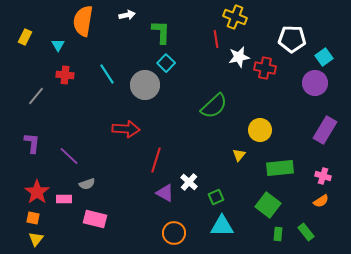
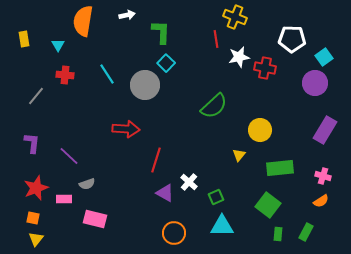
yellow rectangle at (25, 37): moved 1 px left, 2 px down; rotated 35 degrees counterclockwise
red star at (37, 192): moved 1 px left, 4 px up; rotated 15 degrees clockwise
green rectangle at (306, 232): rotated 66 degrees clockwise
